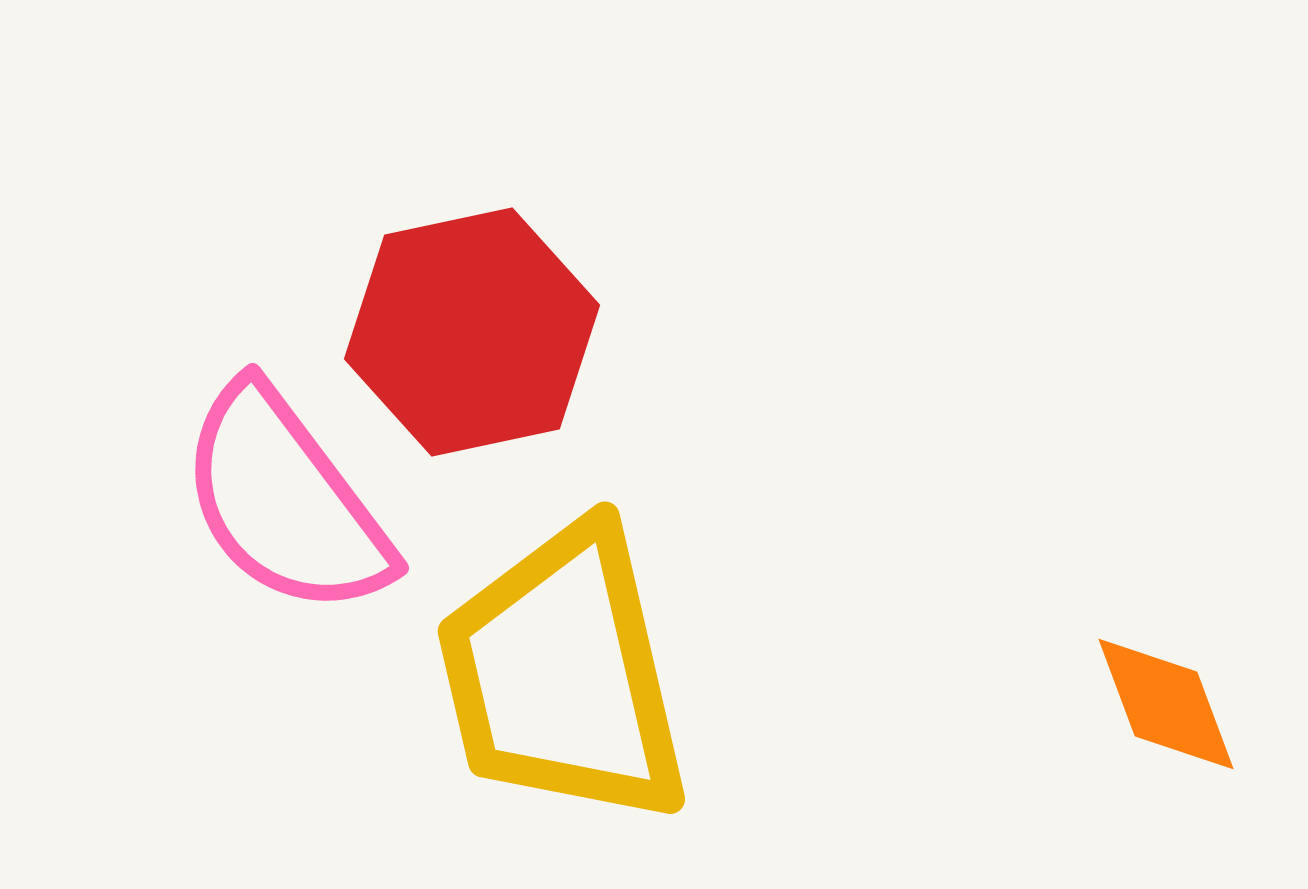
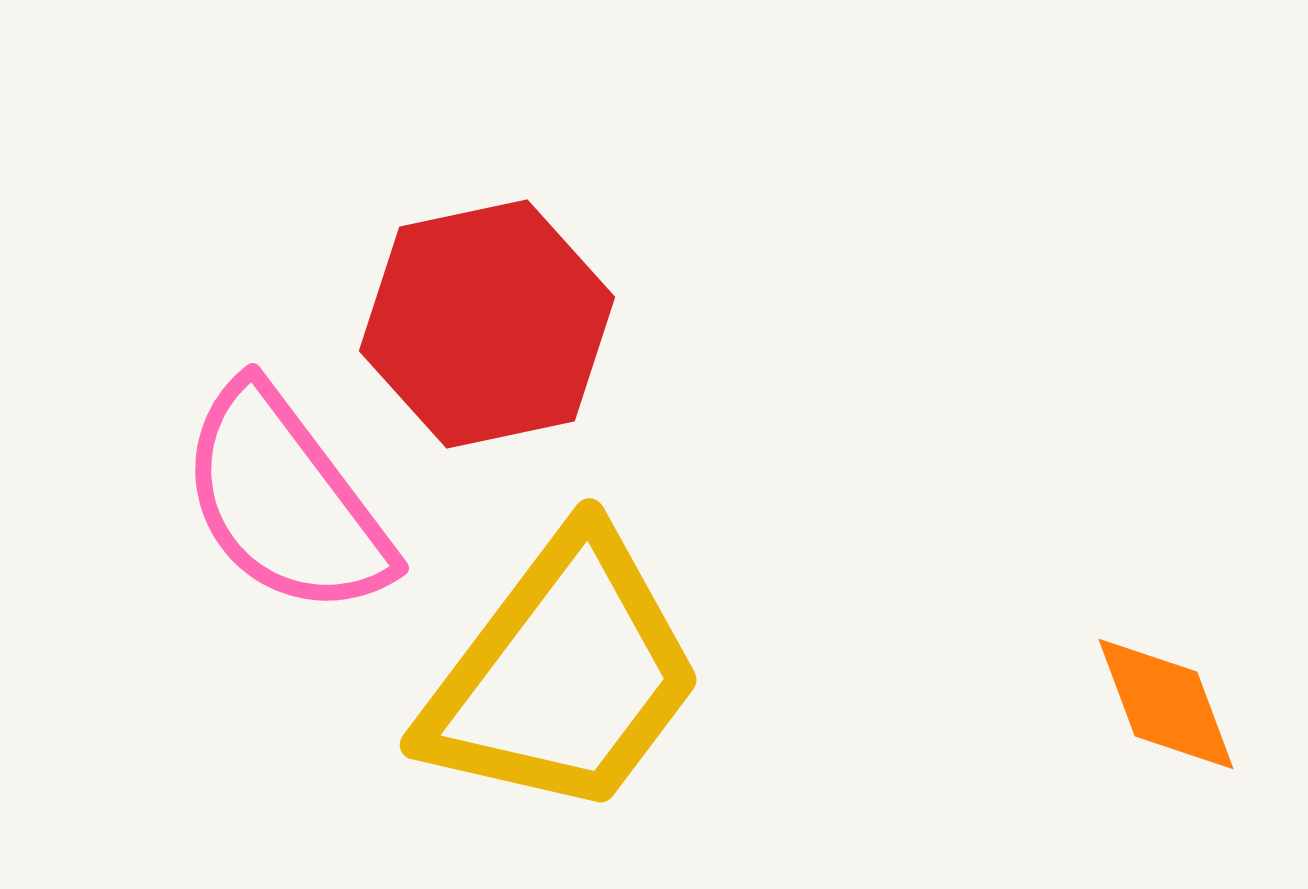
red hexagon: moved 15 px right, 8 px up
yellow trapezoid: rotated 130 degrees counterclockwise
